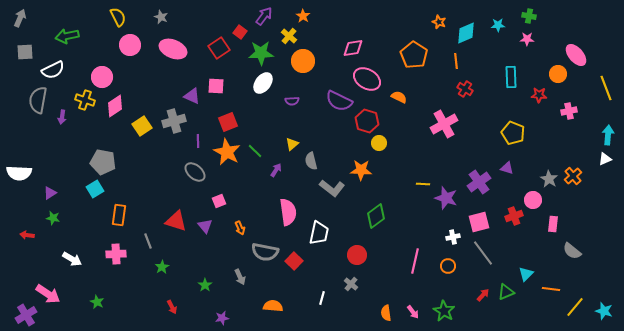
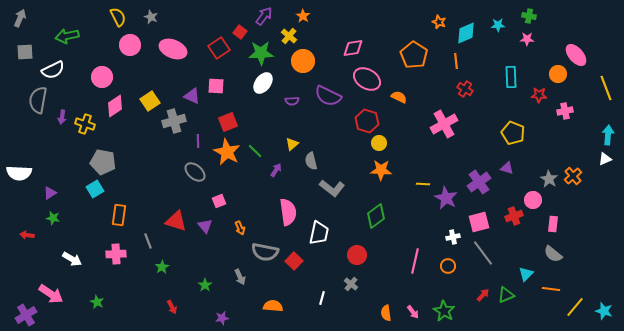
gray star at (161, 17): moved 10 px left
yellow cross at (85, 100): moved 24 px down
purple semicircle at (339, 101): moved 11 px left, 5 px up
pink cross at (569, 111): moved 4 px left
yellow square at (142, 126): moved 8 px right, 25 px up
orange star at (361, 170): moved 20 px right
purple star at (446, 198): rotated 10 degrees clockwise
gray semicircle at (572, 251): moved 19 px left, 3 px down
green triangle at (506, 292): moved 3 px down
pink arrow at (48, 294): moved 3 px right
